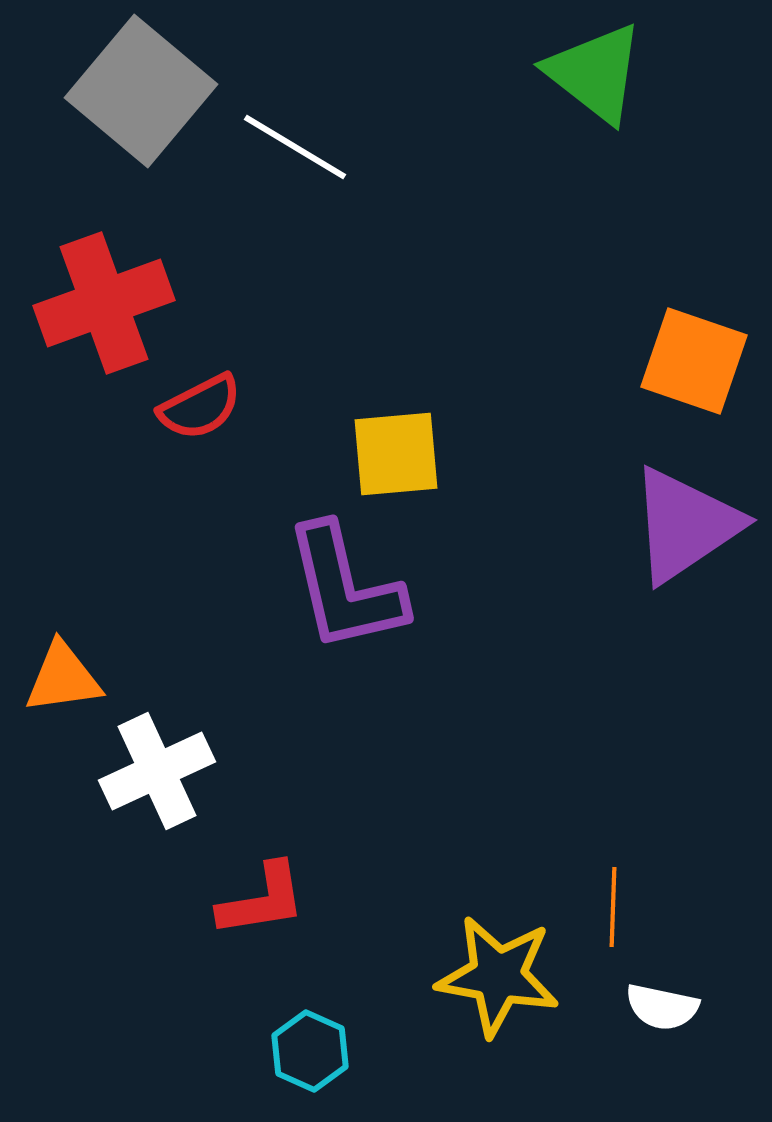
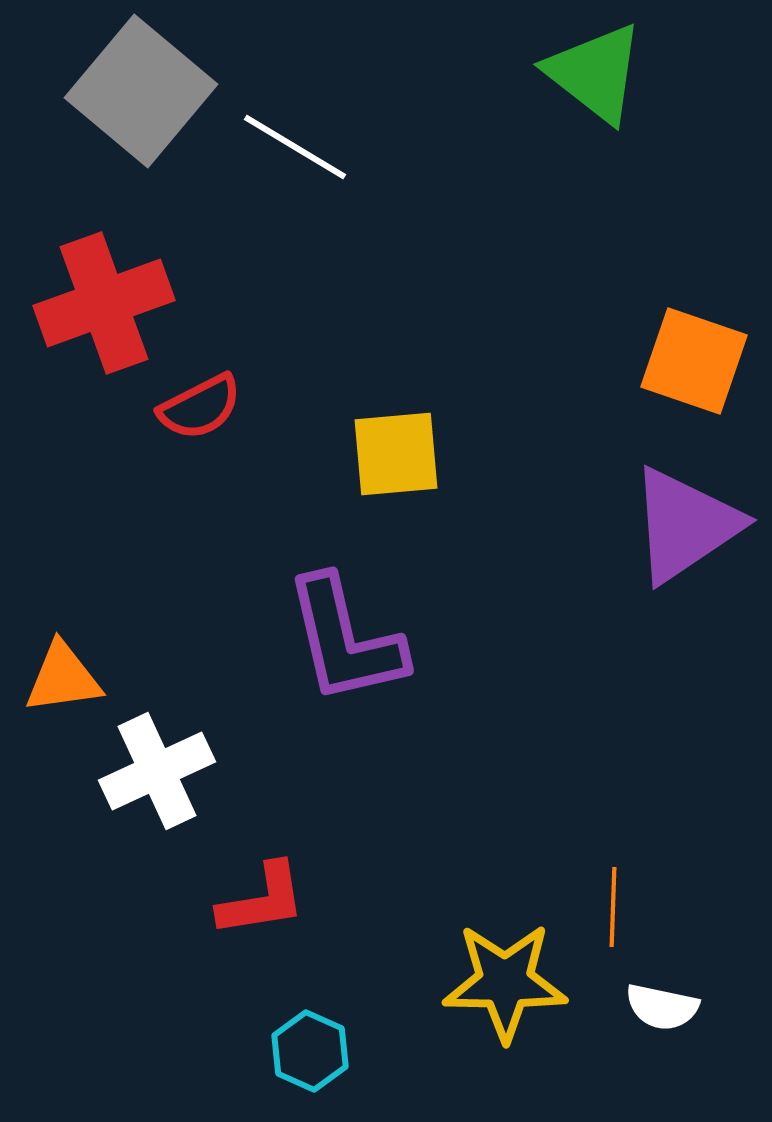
purple L-shape: moved 52 px down
yellow star: moved 7 px right, 6 px down; rotated 9 degrees counterclockwise
